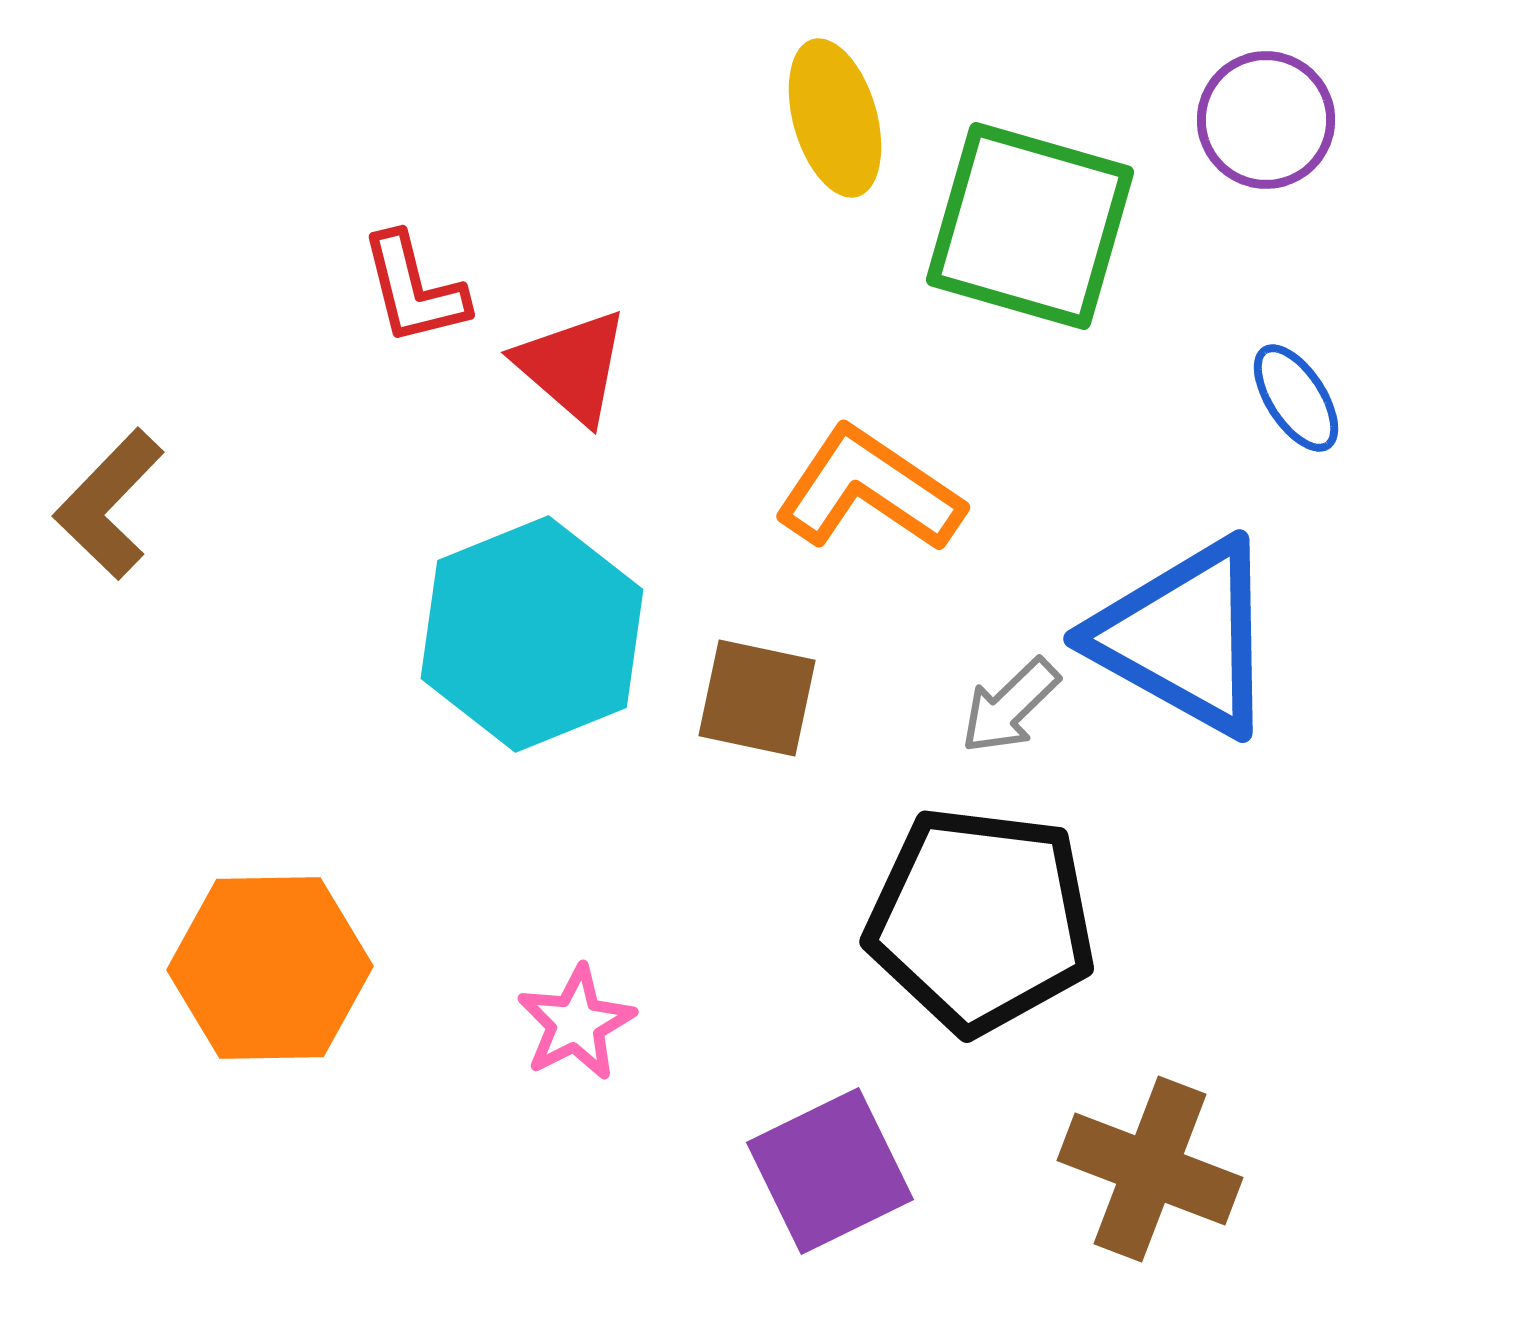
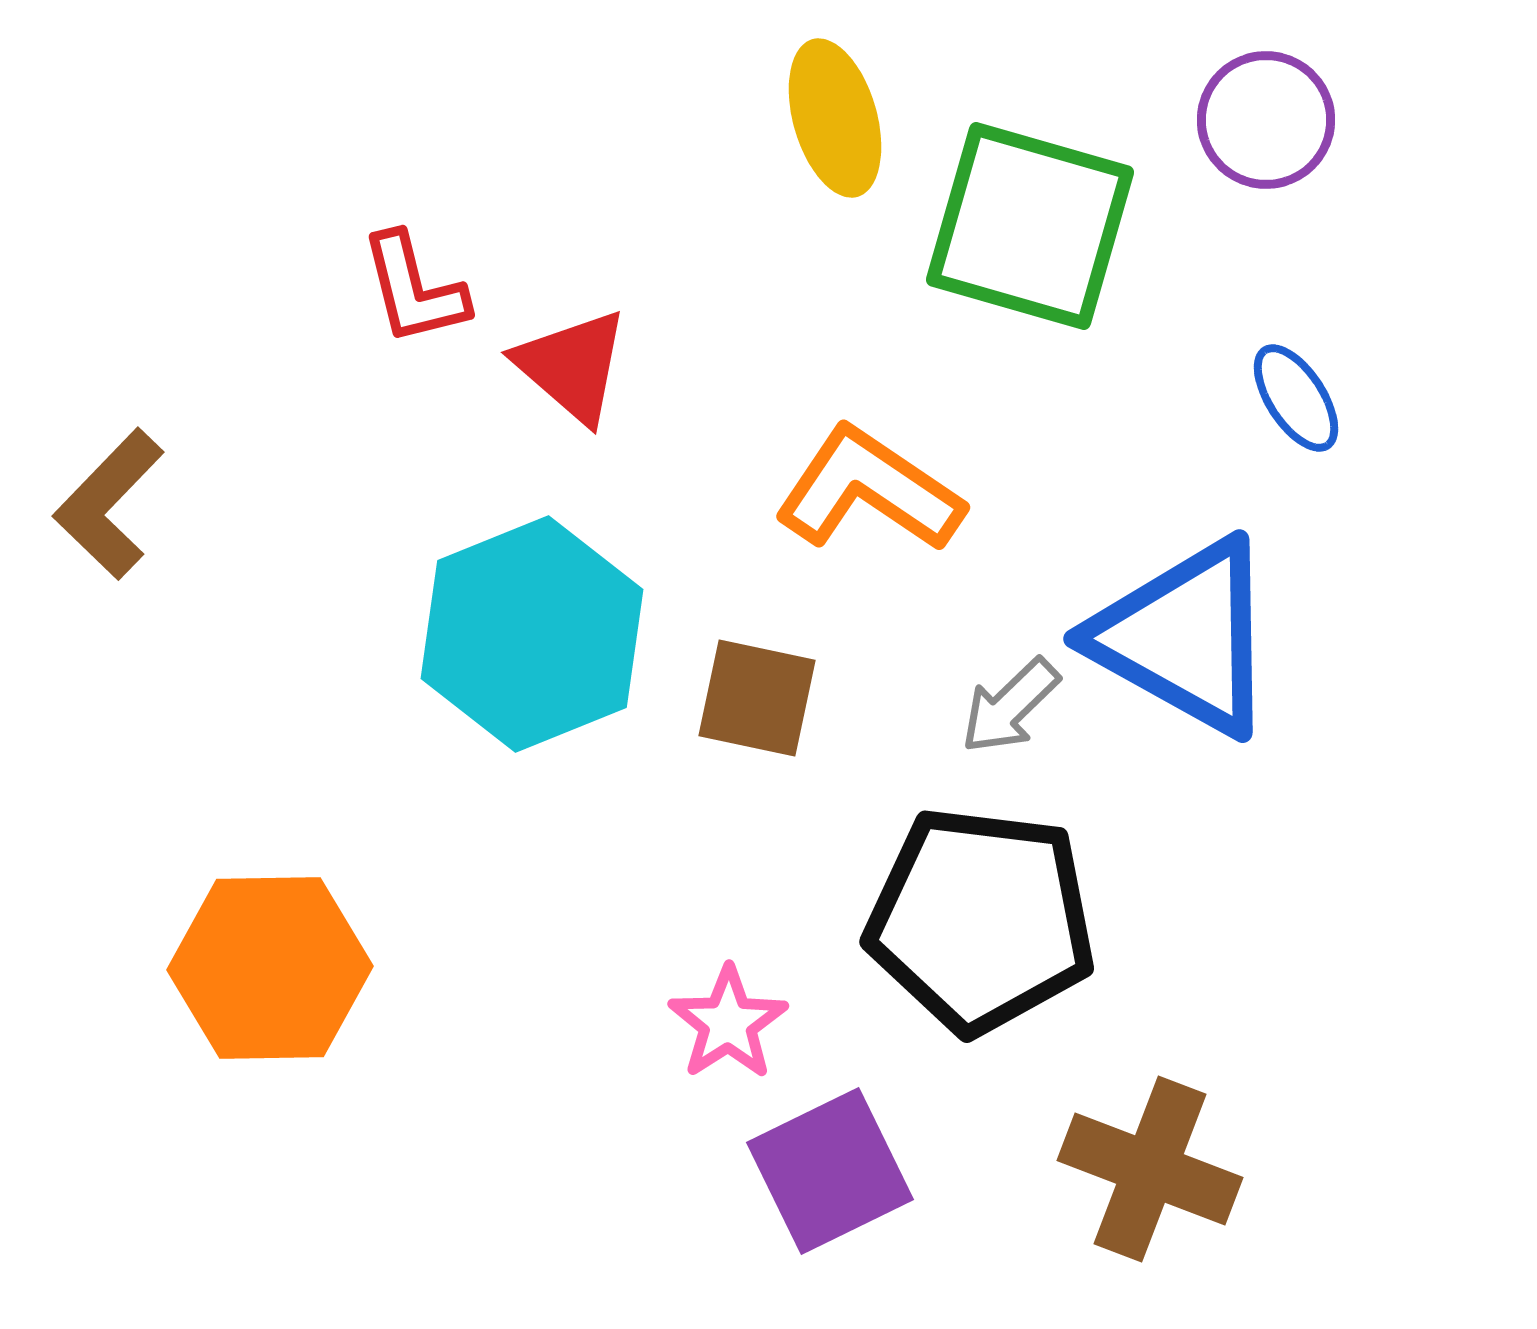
pink star: moved 152 px right; rotated 6 degrees counterclockwise
